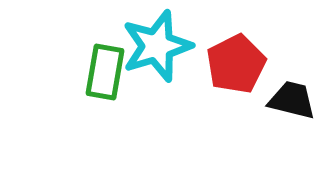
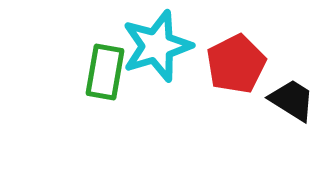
black trapezoid: rotated 18 degrees clockwise
